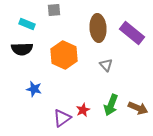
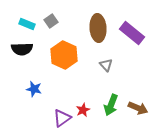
gray square: moved 3 px left, 11 px down; rotated 32 degrees counterclockwise
